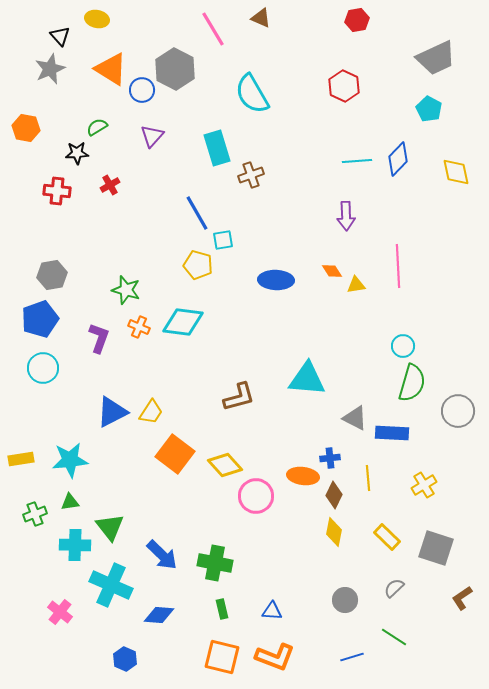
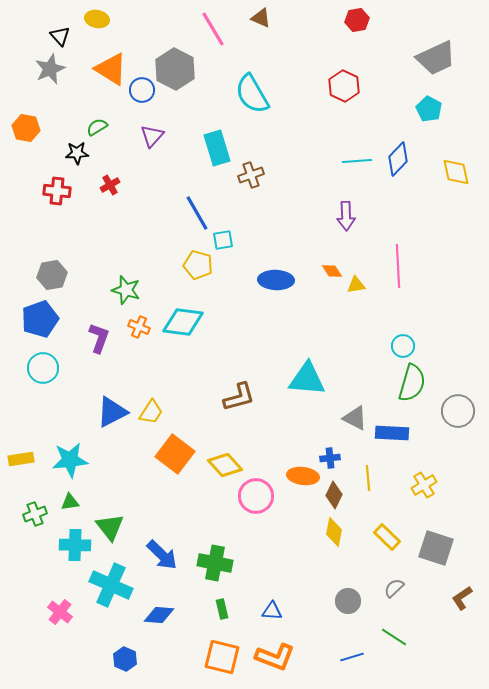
gray circle at (345, 600): moved 3 px right, 1 px down
